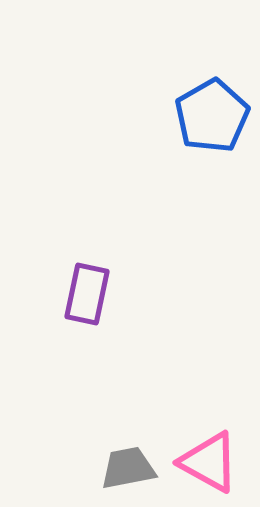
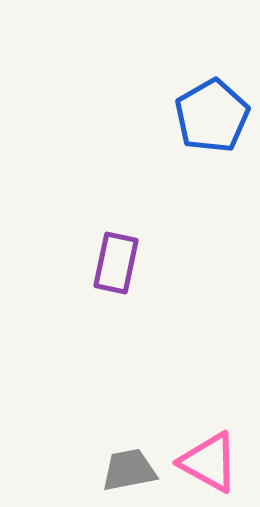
purple rectangle: moved 29 px right, 31 px up
gray trapezoid: moved 1 px right, 2 px down
